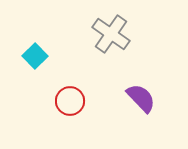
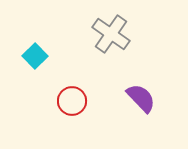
red circle: moved 2 px right
